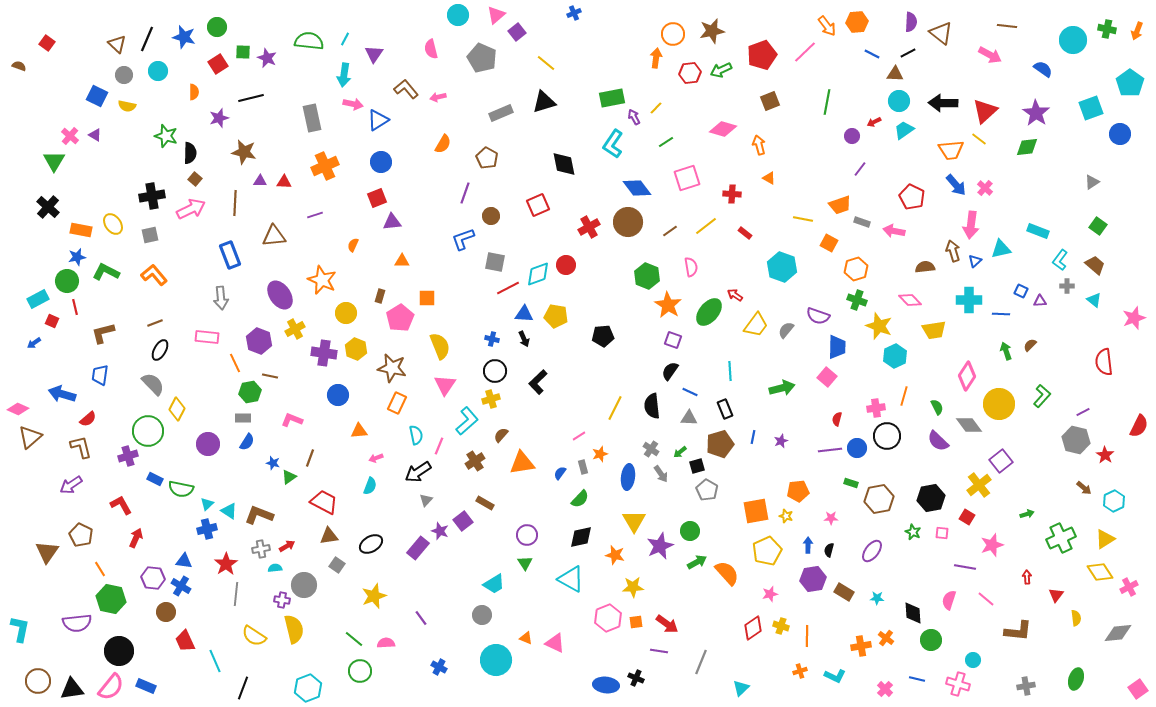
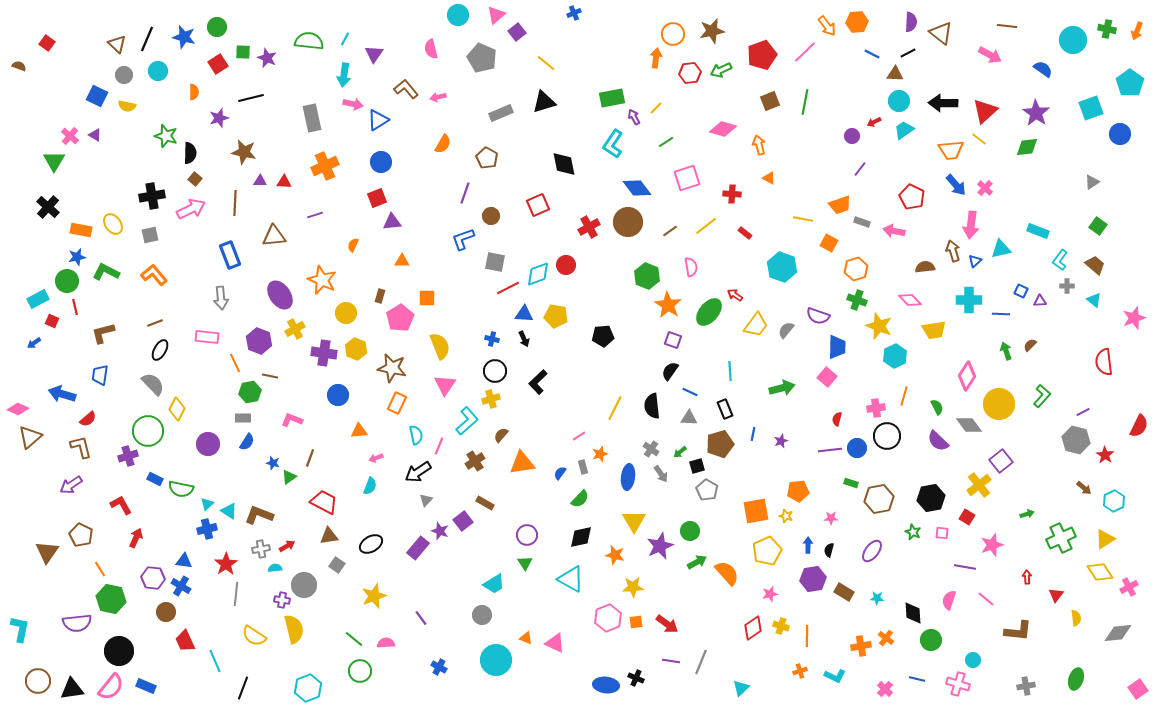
green line at (827, 102): moved 22 px left
blue line at (753, 437): moved 3 px up
purple line at (659, 651): moved 12 px right, 10 px down
